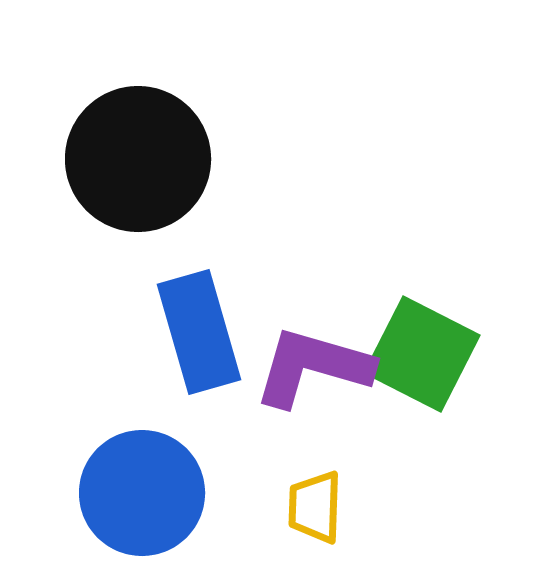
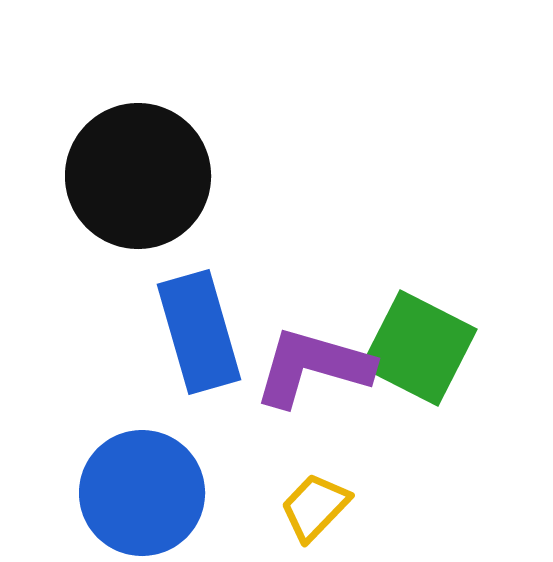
black circle: moved 17 px down
green square: moved 3 px left, 6 px up
yellow trapezoid: rotated 42 degrees clockwise
